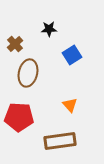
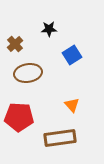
brown ellipse: rotated 68 degrees clockwise
orange triangle: moved 2 px right
brown rectangle: moved 3 px up
